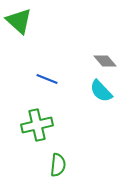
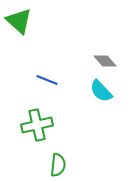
blue line: moved 1 px down
